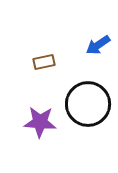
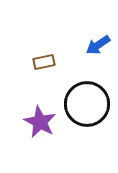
black circle: moved 1 px left
purple star: rotated 24 degrees clockwise
